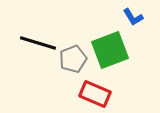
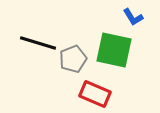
green square: moved 4 px right; rotated 33 degrees clockwise
